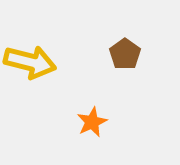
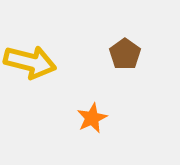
orange star: moved 4 px up
